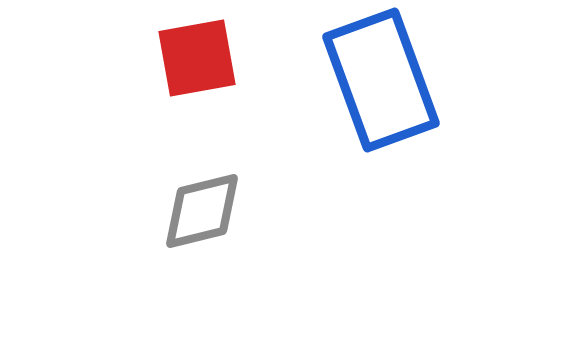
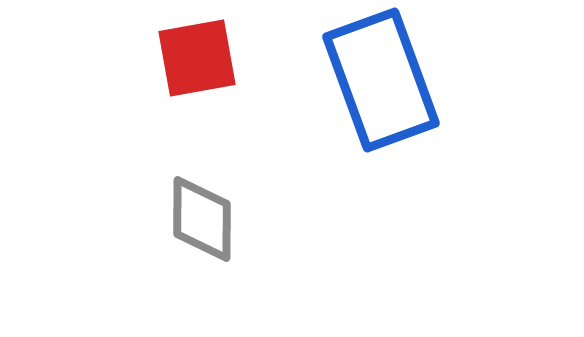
gray diamond: moved 8 px down; rotated 76 degrees counterclockwise
